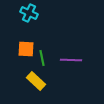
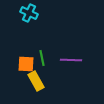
orange square: moved 15 px down
yellow rectangle: rotated 18 degrees clockwise
